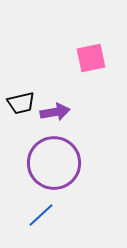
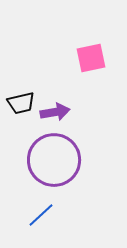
purple circle: moved 3 px up
